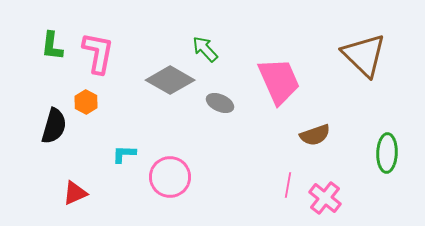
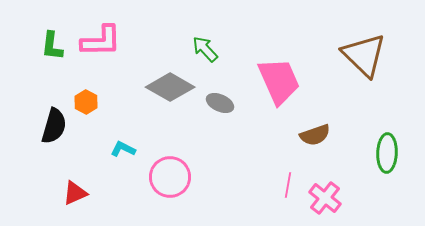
pink L-shape: moved 3 px right, 12 px up; rotated 78 degrees clockwise
gray diamond: moved 7 px down
cyan L-shape: moved 1 px left, 5 px up; rotated 25 degrees clockwise
